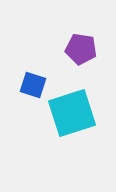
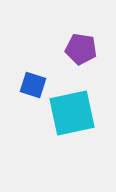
cyan square: rotated 6 degrees clockwise
